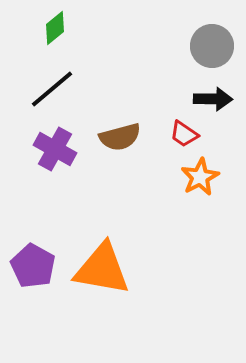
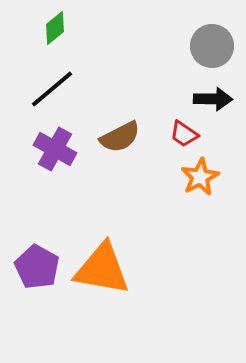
brown semicircle: rotated 12 degrees counterclockwise
purple pentagon: moved 4 px right, 1 px down
